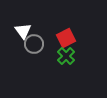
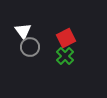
gray circle: moved 4 px left, 3 px down
green cross: moved 1 px left
